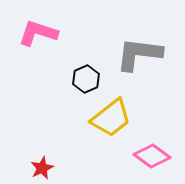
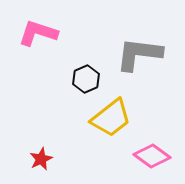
red star: moved 1 px left, 9 px up
